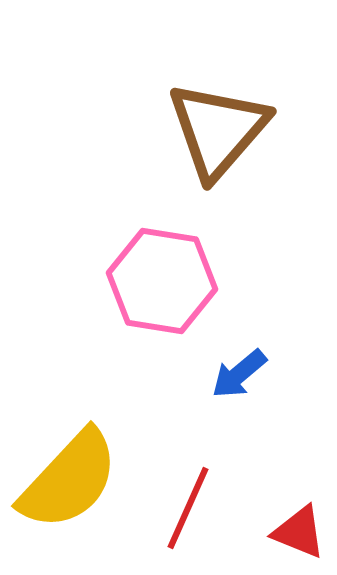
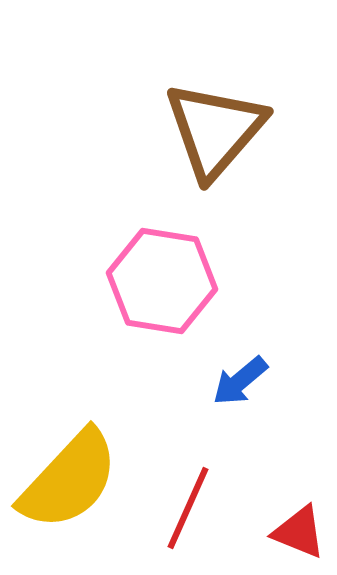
brown triangle: moved 3 px left
blue arrow: moved 1 px right, 7 px down
